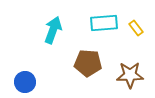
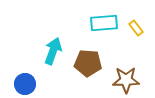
cyan arrow: moved 21 px down
brown star: moved 4 px left, 5 px down
blue circle: moved 2 px down
